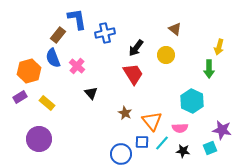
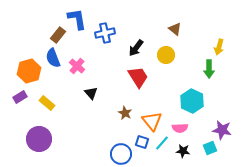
red trapezoid: moved 5 px right, 3 px down
blue square: rotated 16 degrees clockwise
